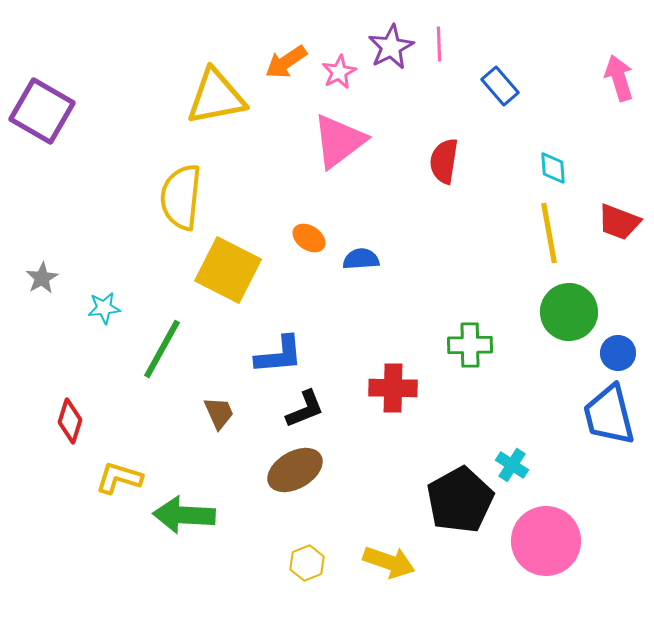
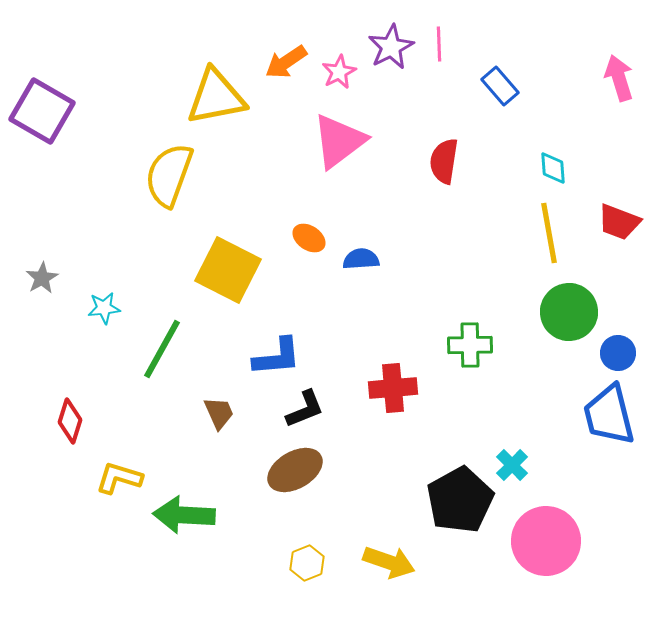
yellow semicircle: moved 12 px left, 22 px up; rotated 14 degrees clockwise
blue L-shape: moved 2 px left, 2 px down
red cross: rotated 6 degrees counterclockwise
cyan cross: rotated 12 degrees clockwise
